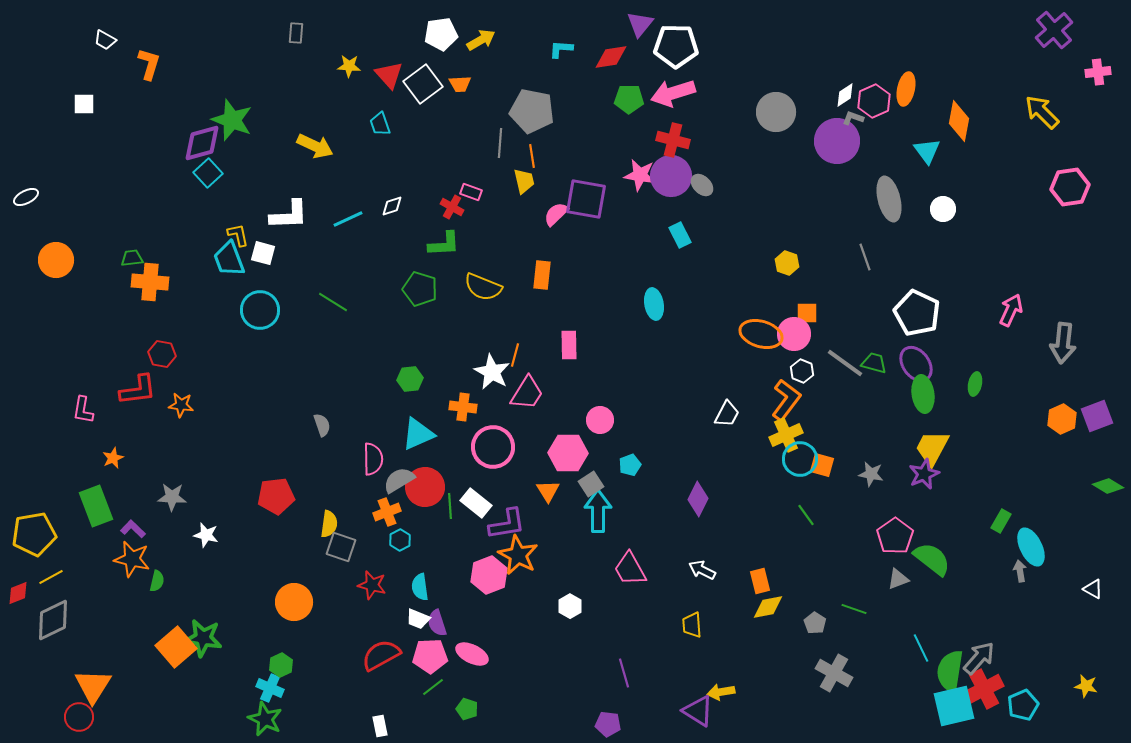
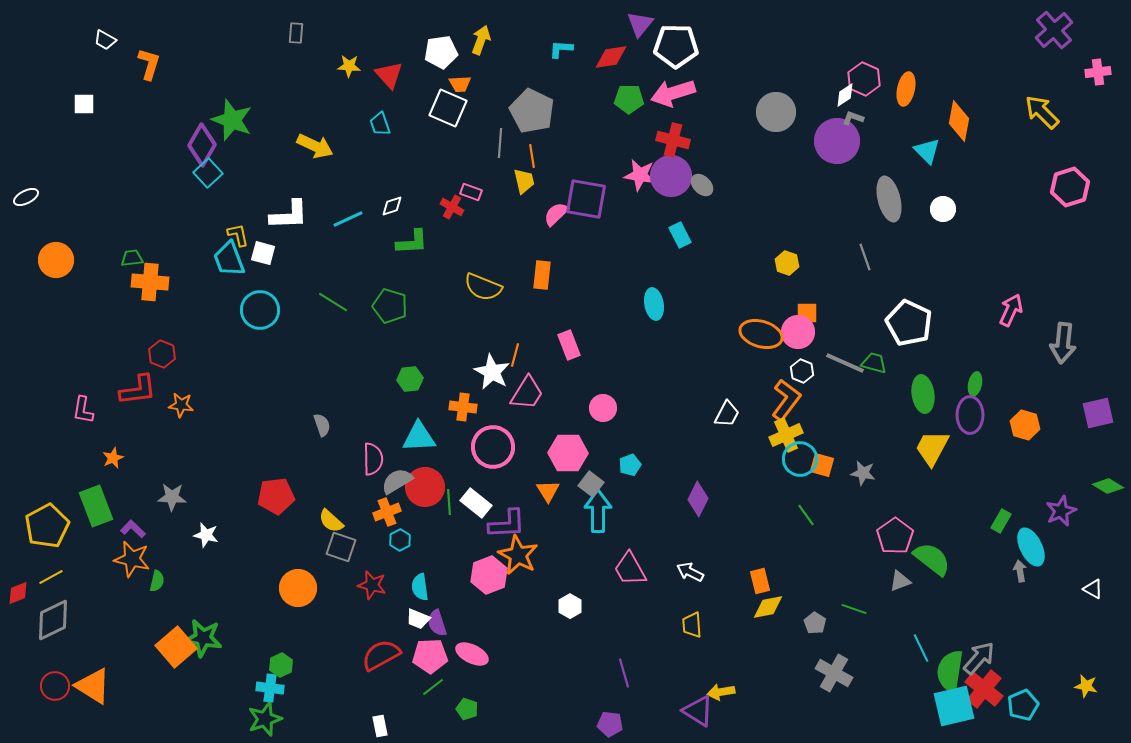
white pentagon at (441, 34): moved 18 px down
yellow arrow at (481, 40): rotated 40 degrees counterclockwise
white square at (423, 84): moved 25 px right, 24 px down; rotated 30 degrees counterclockwise
pink hexagon at (874, 101): moved 10 px left, 22 px up; rotated 12 degrees counterclockwise
gray pentagon at (532, 111): rotated 15 degrees clockwise
purple diamond at (202, 143): moved 2 px down; rotated 45 degrees counterclockwise
cyan triangle at (927, 151): rotated 8 degrees counterclockwise
pink hexagon at (1070, 187): rotated 9 degrees counterclockwise
green L-shape at (444, 244): moved 32 px left, 2 px up
green pentagon at (420, 289): moved 30 px left, 17 px down
white pentagon at (917, 313): moved 8 px left, 10 px down
pink circle at (794, 334): moved 4 px right, 2 px up
pink rectangle at (569, 345): rotated 20 degrees counterclockwise
red hexagon at (162, 354): rotated 12 degrees clockwise
gray line at (845, 363): rotated 12 degrees counterclockwise
purple ellipse at (916, 364): moved 54 px right, 51 px down; rotated 36 degrees clockwise
purple square at (1097, 416): moved 1 px right, 3 px up; rotated 8 degrees clockwise
orange hexagon at (1062, 419): moved 37 px left, 6 px down; rotated 20 degrees counterclockwise
pink circle at (600, 420): moved 3 px right, 12 px up
cyan triangle at (418, 434): moved 1 px right, 3 px down; rotated 21 degrees clockwise
gray star at (871, 474): moved 8 px left, 1 px up
purple star at (924, 474): moved 137 px right, 37 px down
gray semicircle at (399, 480): moved 2 px left, 1 px down
gray square at (591, 484): rotated 20 degrees counterclockwise
green line at (450, 506): moved 1 px left, 4 px up
yellow semicircle at (329, 524): moved 2 px right, 3 px up; rotated 124 degrees clockwise
purple L-shape at (507, 524): rotated 6 degrees clockwise
yellow pentagon at (34, 534): moved 13 px right, 8 px up; rotated 18 degrees counterclockwise
white arrow at (702, 570): moved 12 px left, 2 px down
gray triangle at (898, 579): moved 2 px right, 2 px down
orange circle at (294, 602): moved 4 px right, 14 px up
orange triangle at (93, 686): rotated 30 degrees counterclockwise
cyan cross at (270, 688): rotated 16 degrees counterclockwise
red cross at (984, 689): rotated 24 degrees counterclockwise
red circle at (79, 717): moved 24 px left, 31 px up
green star at (265, 719): rotated 28 degrees clockwise
purple pentagon at (608, 724): moved 2 px right
